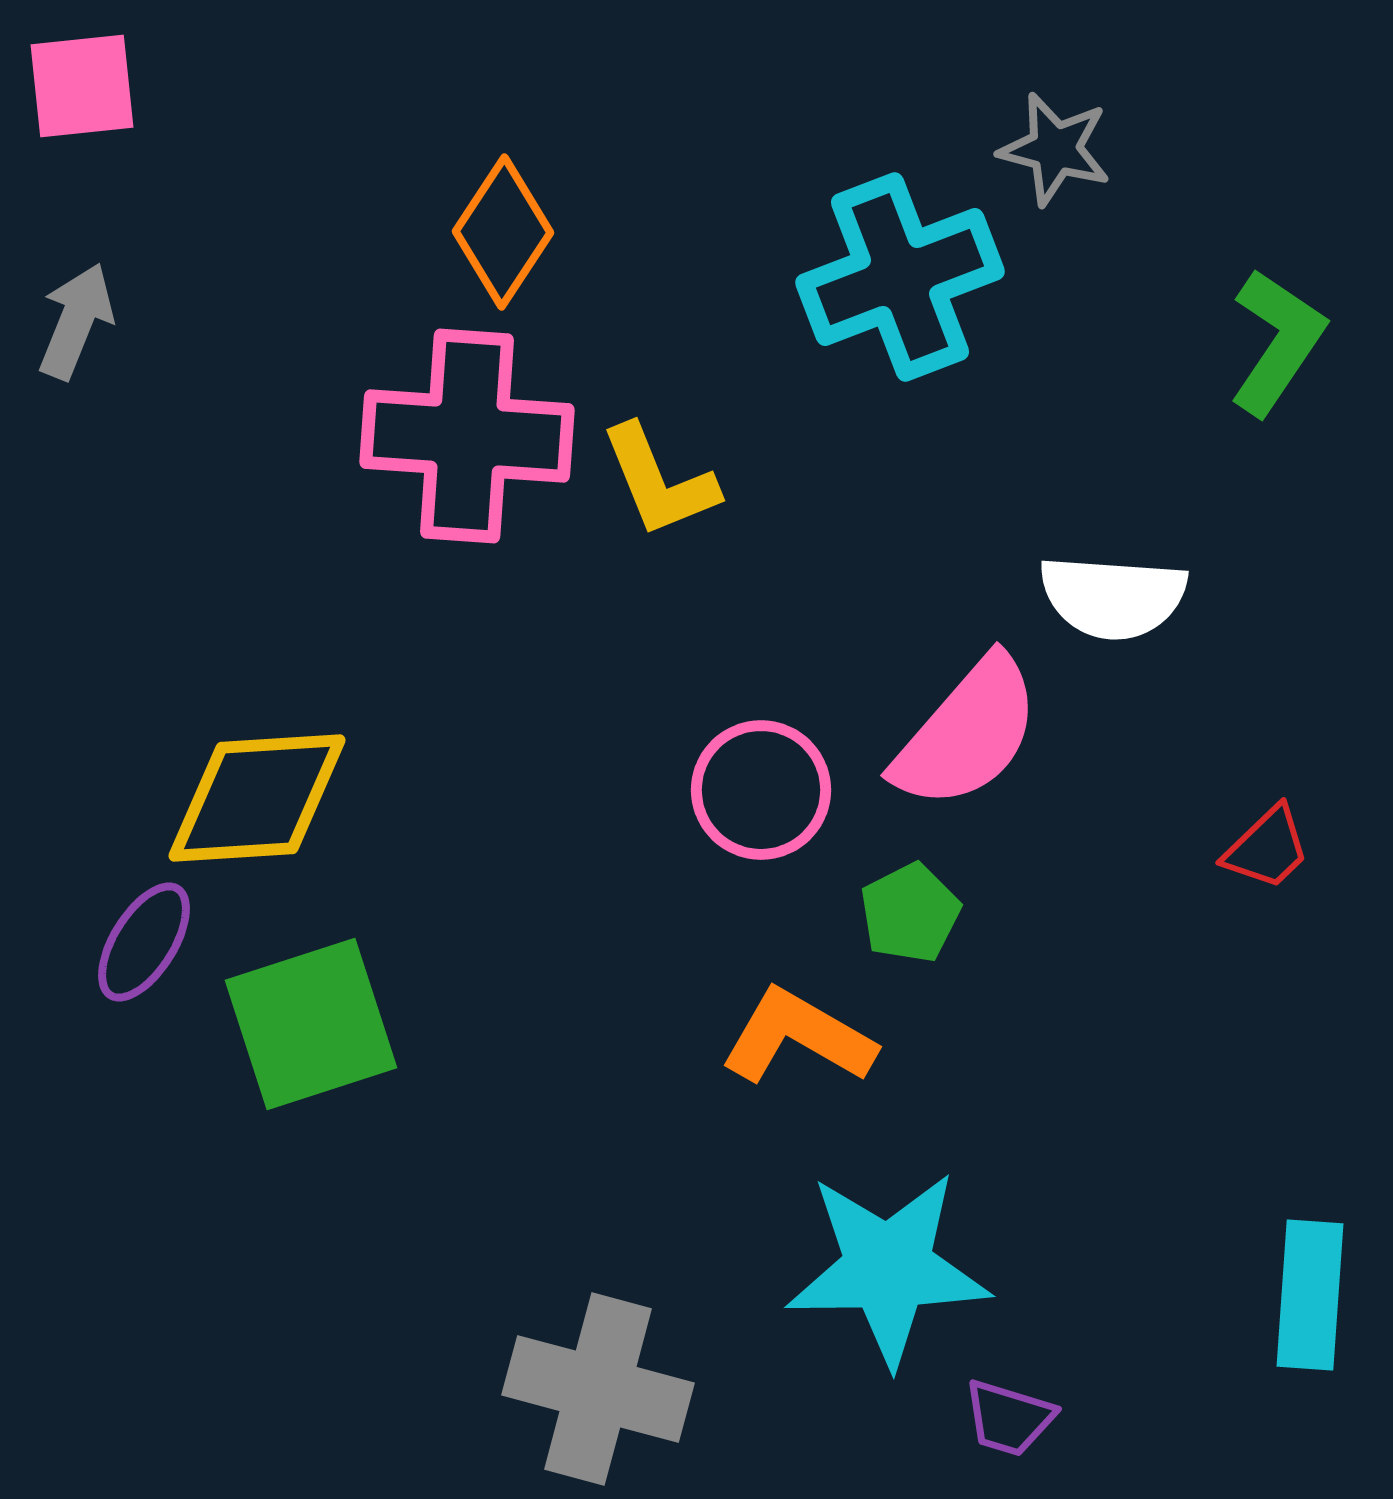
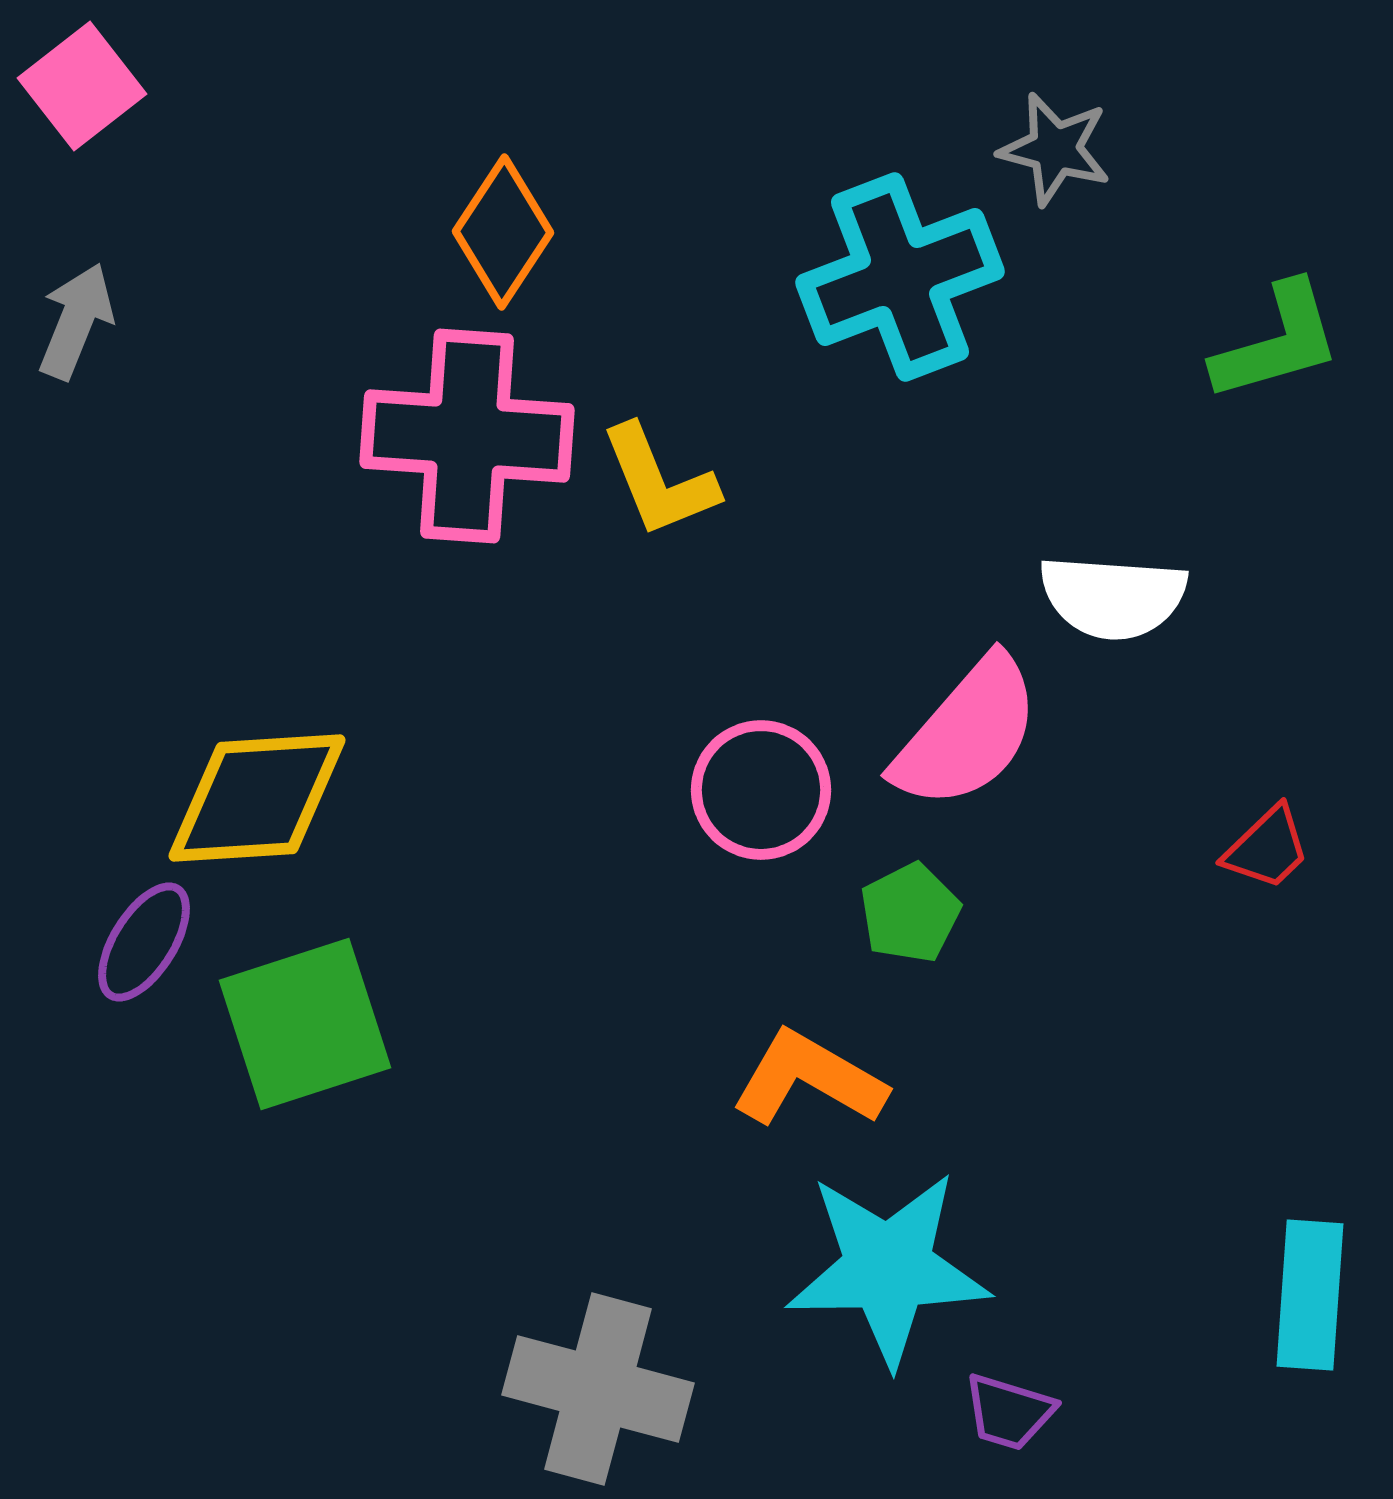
pink square: rotated 32 degrees counterclockwise
green L-shape: rotated 40 degrees clockwise
green square: moved 6 px left
orange L-shape: moved 11 px right, 42 px down
purple trapezoid: moved 6 px up
